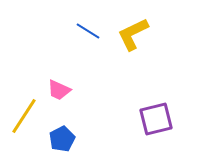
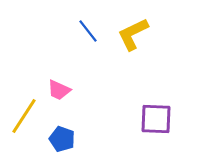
blue line: rotated 20 degrees clockwise
purple square: rotated 16 degrees clockwise
blue pentagon: rotated 25 degrees counterclockwise
